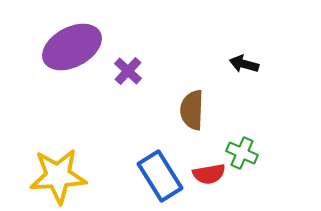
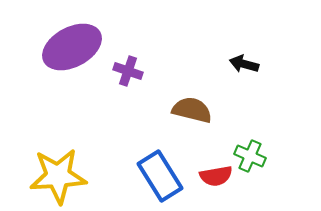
purple cross: rotated 24 degrees counterclockwise
brown semicircle: rotated 102 degrees clockwise
green cross: moved 8 px right, 3 px down
red semicircle: moved 7 px right, 2 px down
